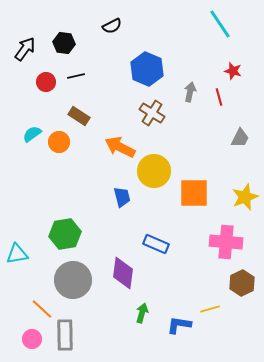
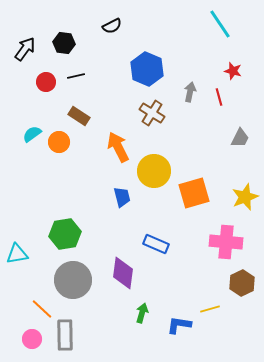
orange arrow: moved 2 px left; rotated 36 degrees clockwise
orange square: rotated 16 degrees counterclockwise
